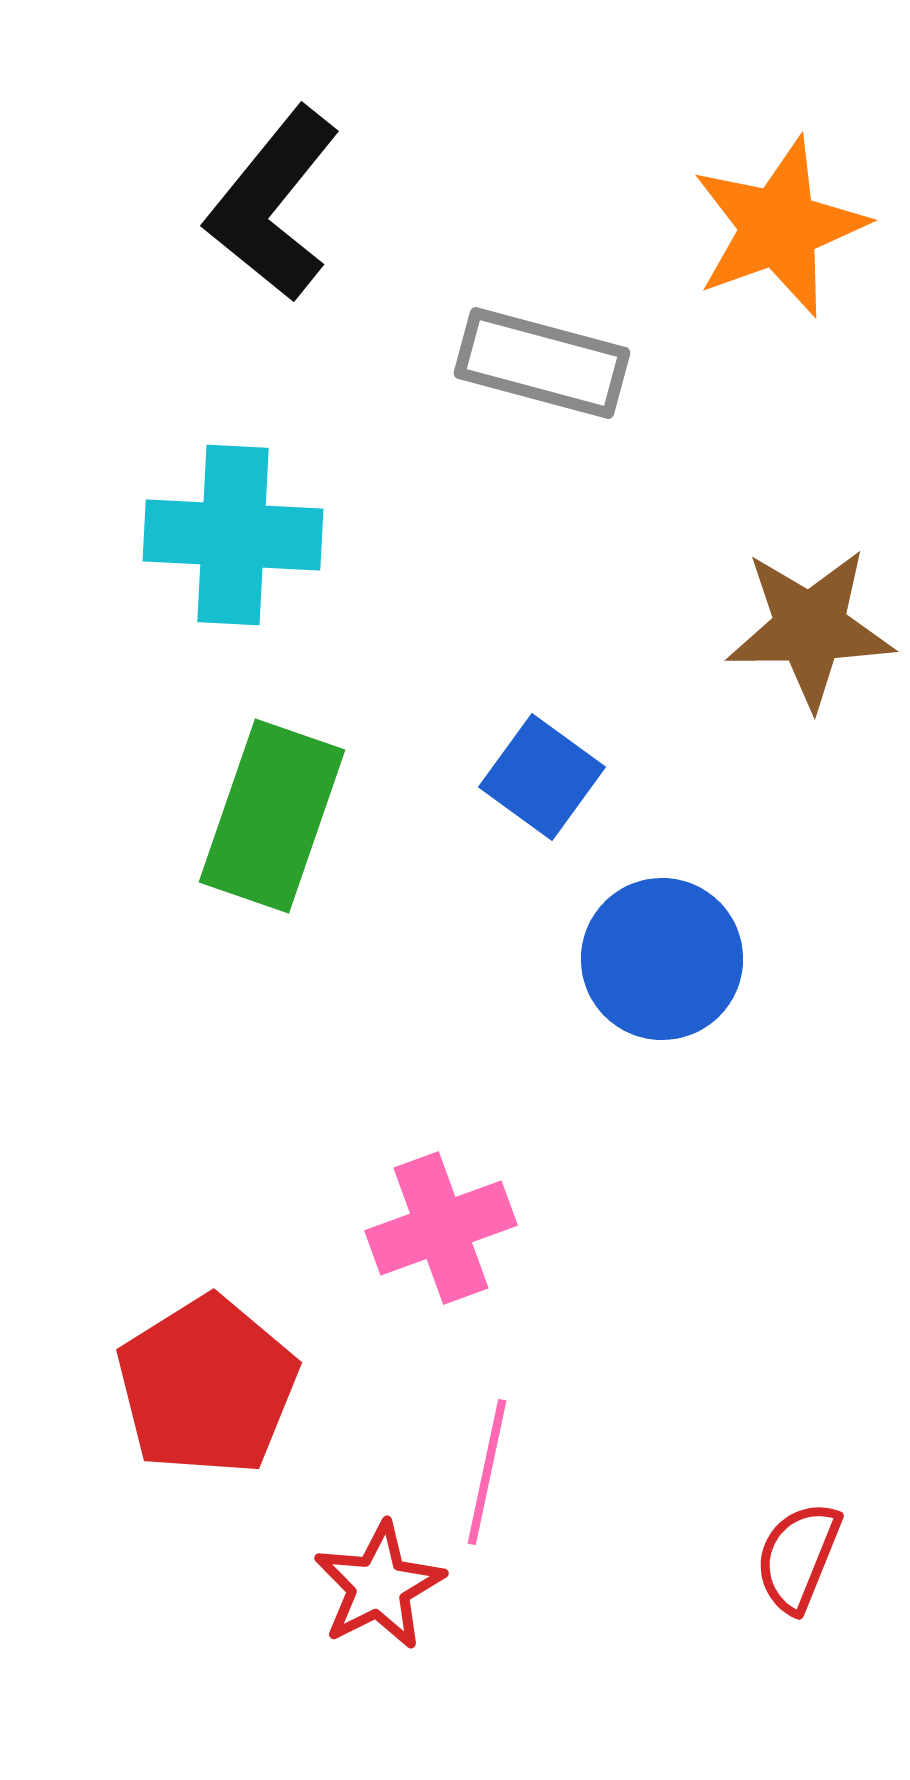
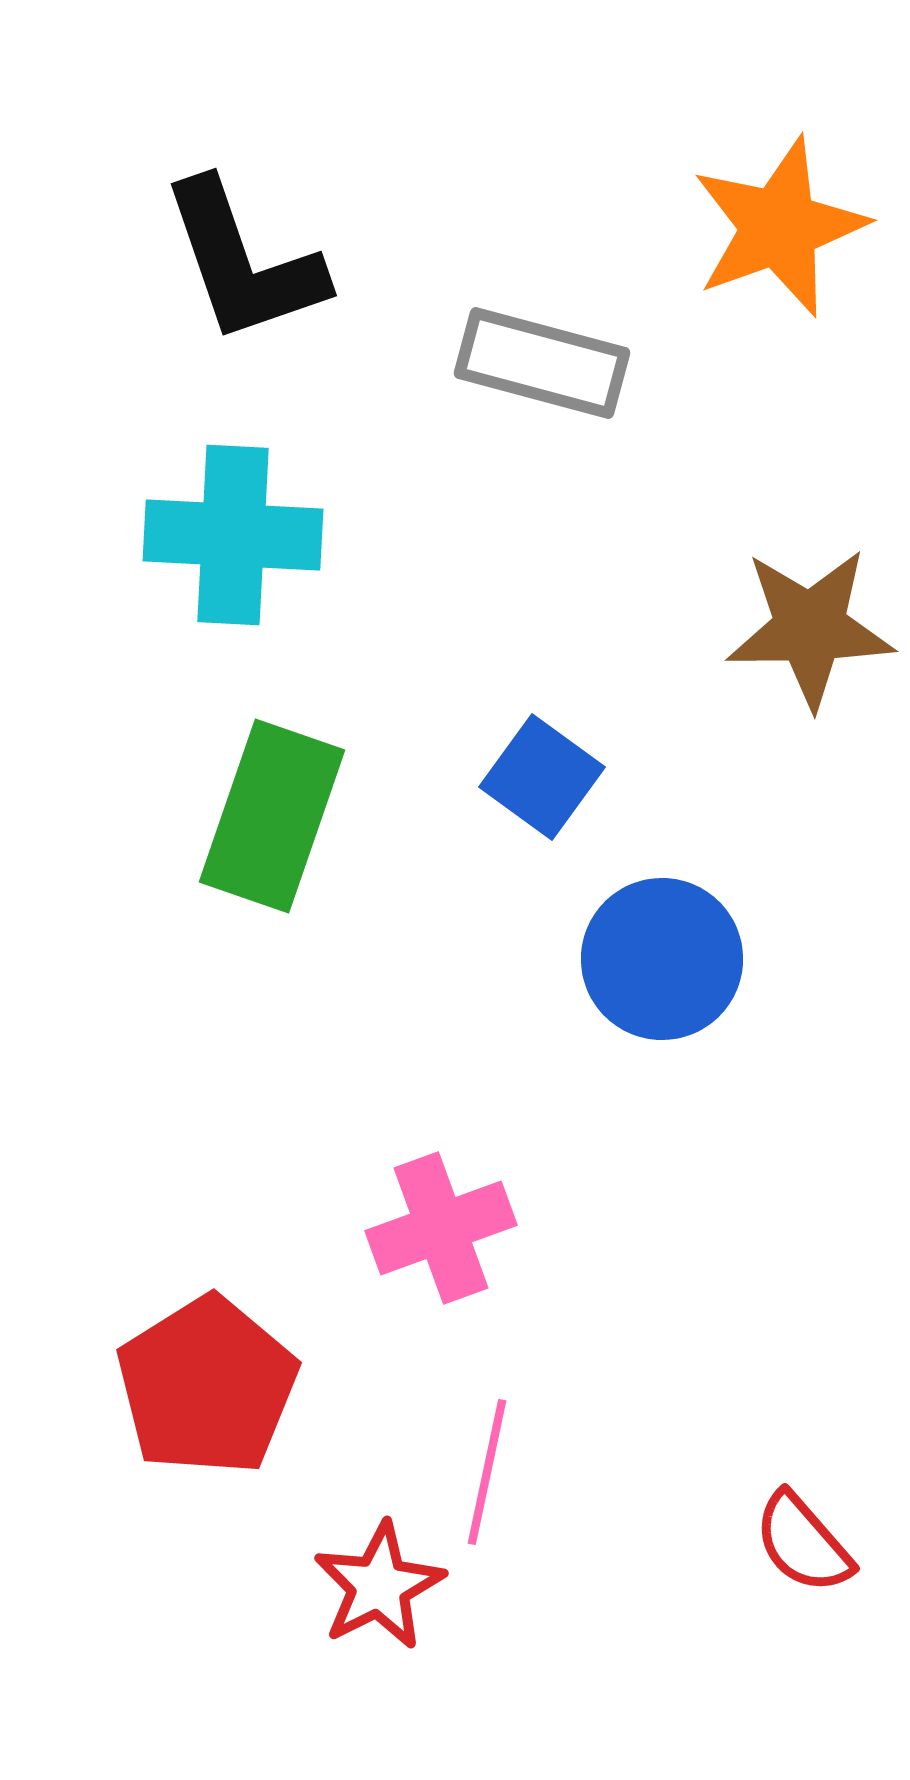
black L-shape: moved 30 px left, 58 px down; rotated 58 degrees counterclockwise
red semicircle: moved 5 px right, 14 px up; rotated 63 degrees counterclockwise
